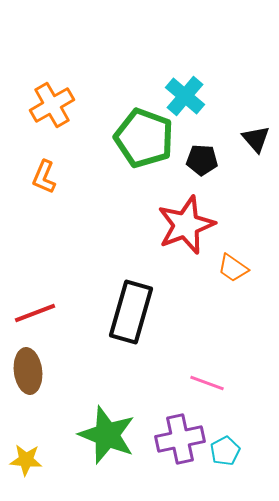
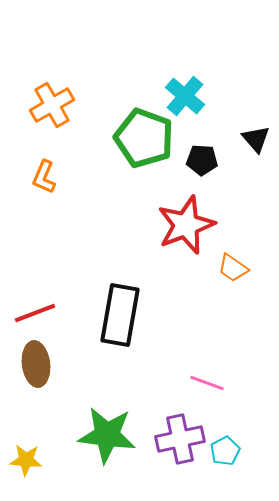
black rectangle: moved 11 px left, 3 px down; rotated 6 degrees counterclockwise
brown ellipse: moved 8 px right, 7 px up
green star: rotated 14 degrees counterclockwise
